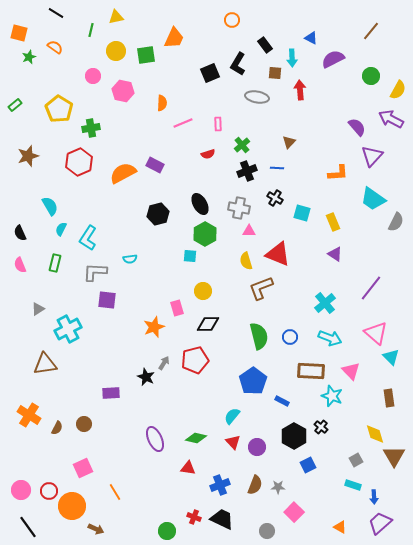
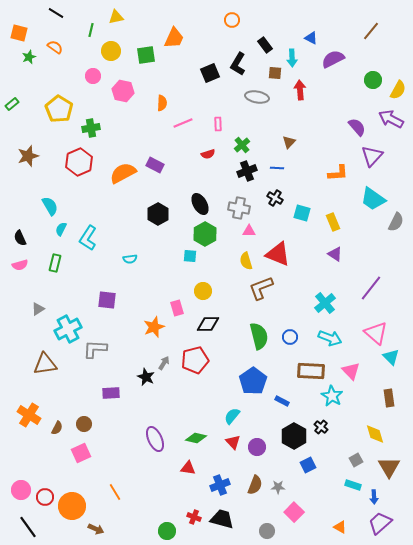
yellow circle at (116, 51): moved 5 px left
green circle at (371, 76): moved 2 px right, 4 px down
green rectangle at (15, 105): moved 3 px left, 1 px up
black hexagon at (158, 214): rotated 15 degrees counterclockwise
black semicircle at (20, 233): moved 5 px down
pink semicircle at (20, 265): rotated 84 degrees counterclockwise
gray L-shape at (95, 272): moved 77 px down
cyan star at (332, 396): rotated 10 degrees clockwise
brown triangle at (394, 456): moved 5 px left, 11 px down
pink square at (83, 468): moved 2 px left, 15 px up
red circle at (49, 491): moved 4 px left, 6 px down
black trapezoid at (222, 519): rotated 10 degrees counterclockwise
